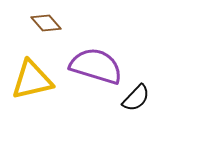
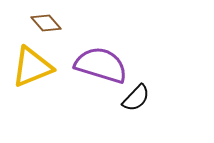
purple semicircle: moved 5 px right, 1 px up
yellow triangle: moved 13 px up; rotated 9 degrees counterclockwise
